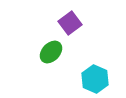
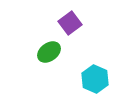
green ellipse: moved 2 px left; rotated 10 degrees clockwise
